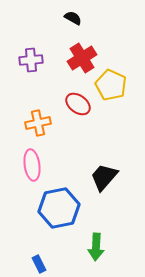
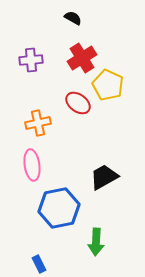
yellow pentagon: moved 3 px left
red ellipse: moved 1 px up
black trapezoid: rotated 20 degrees clockwise
green arrow: moved 5 px up
